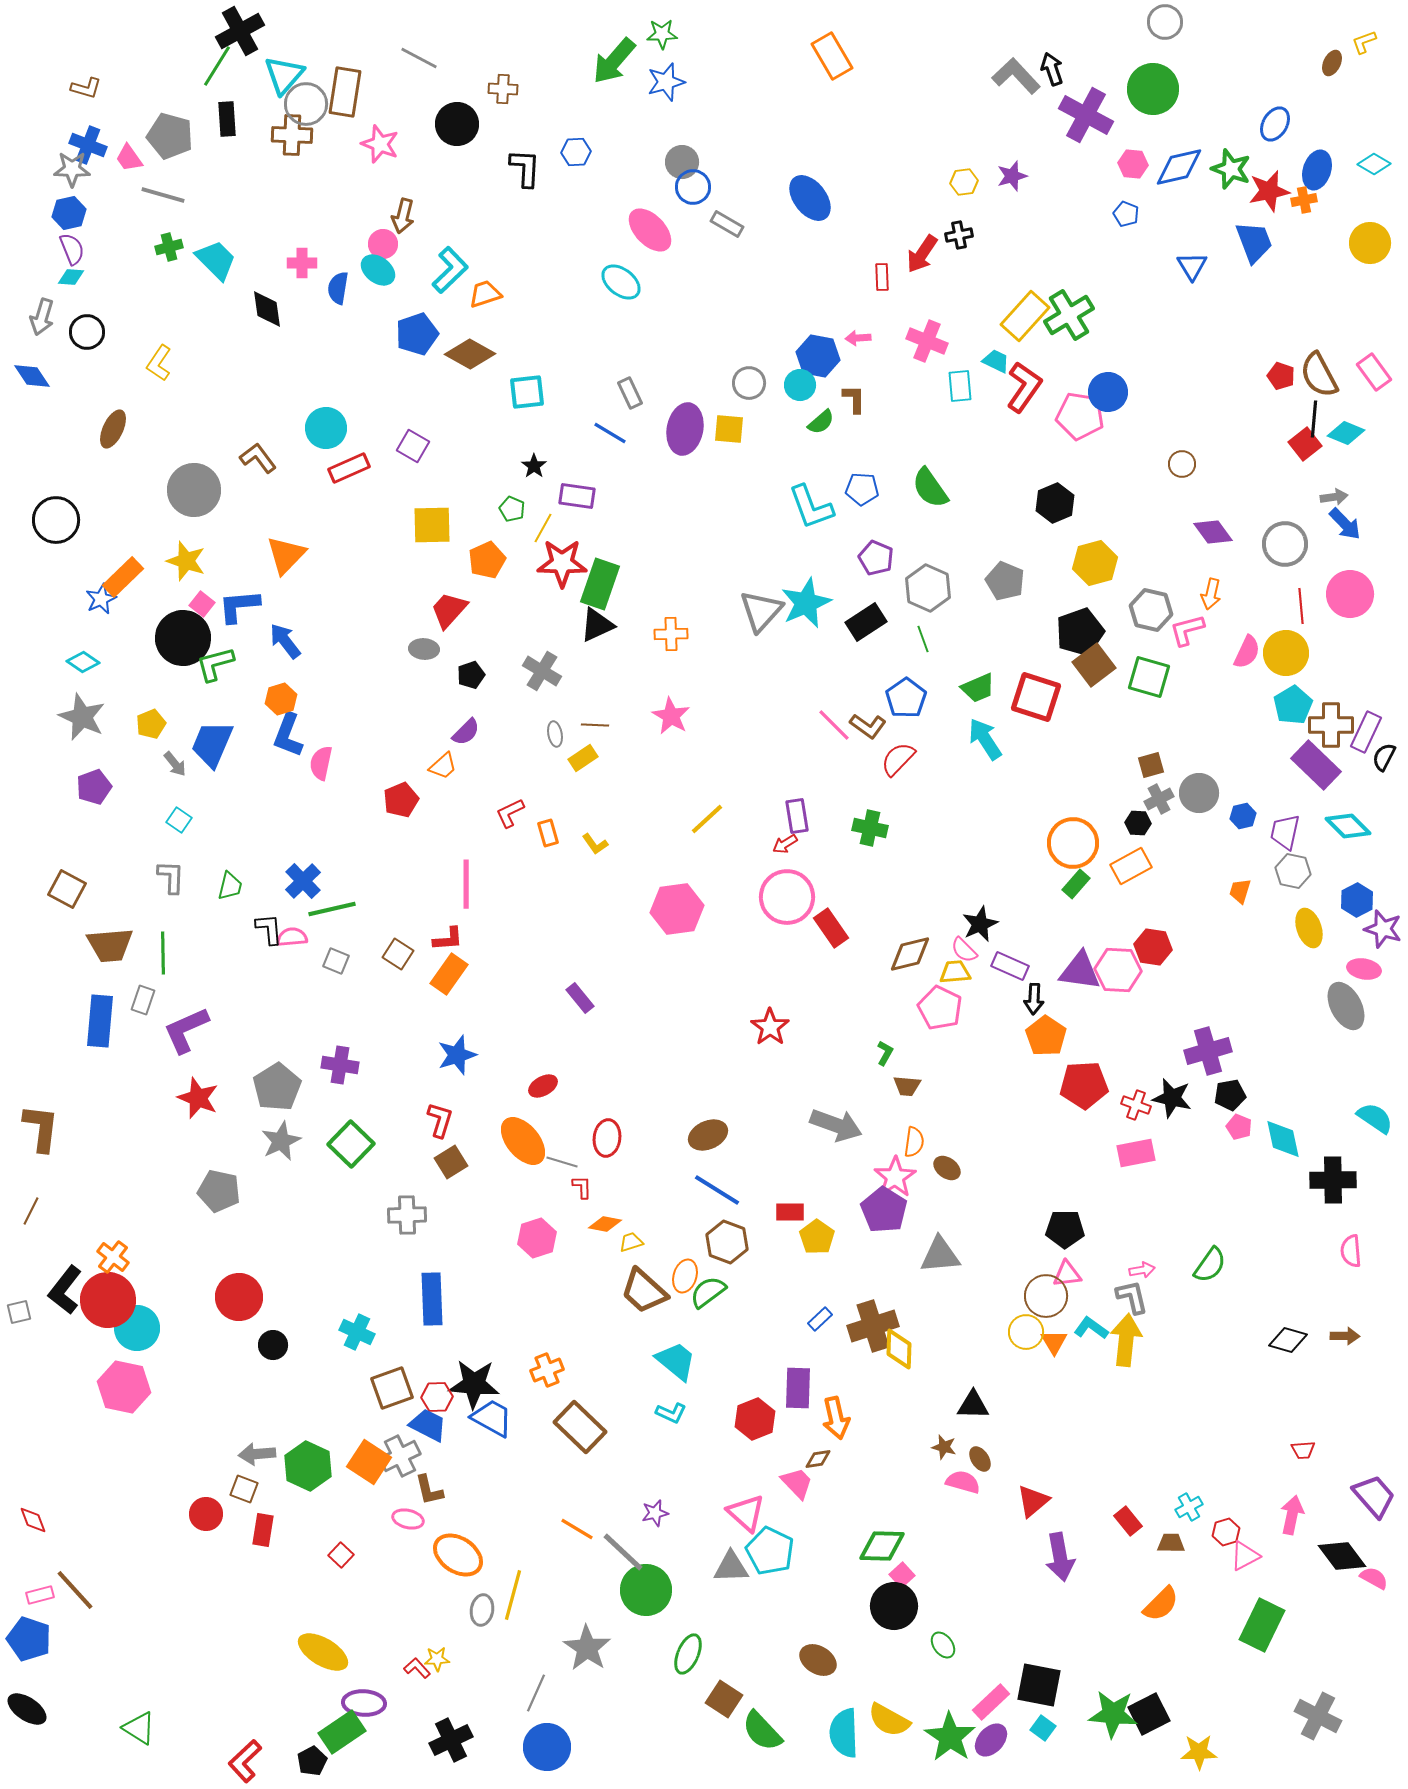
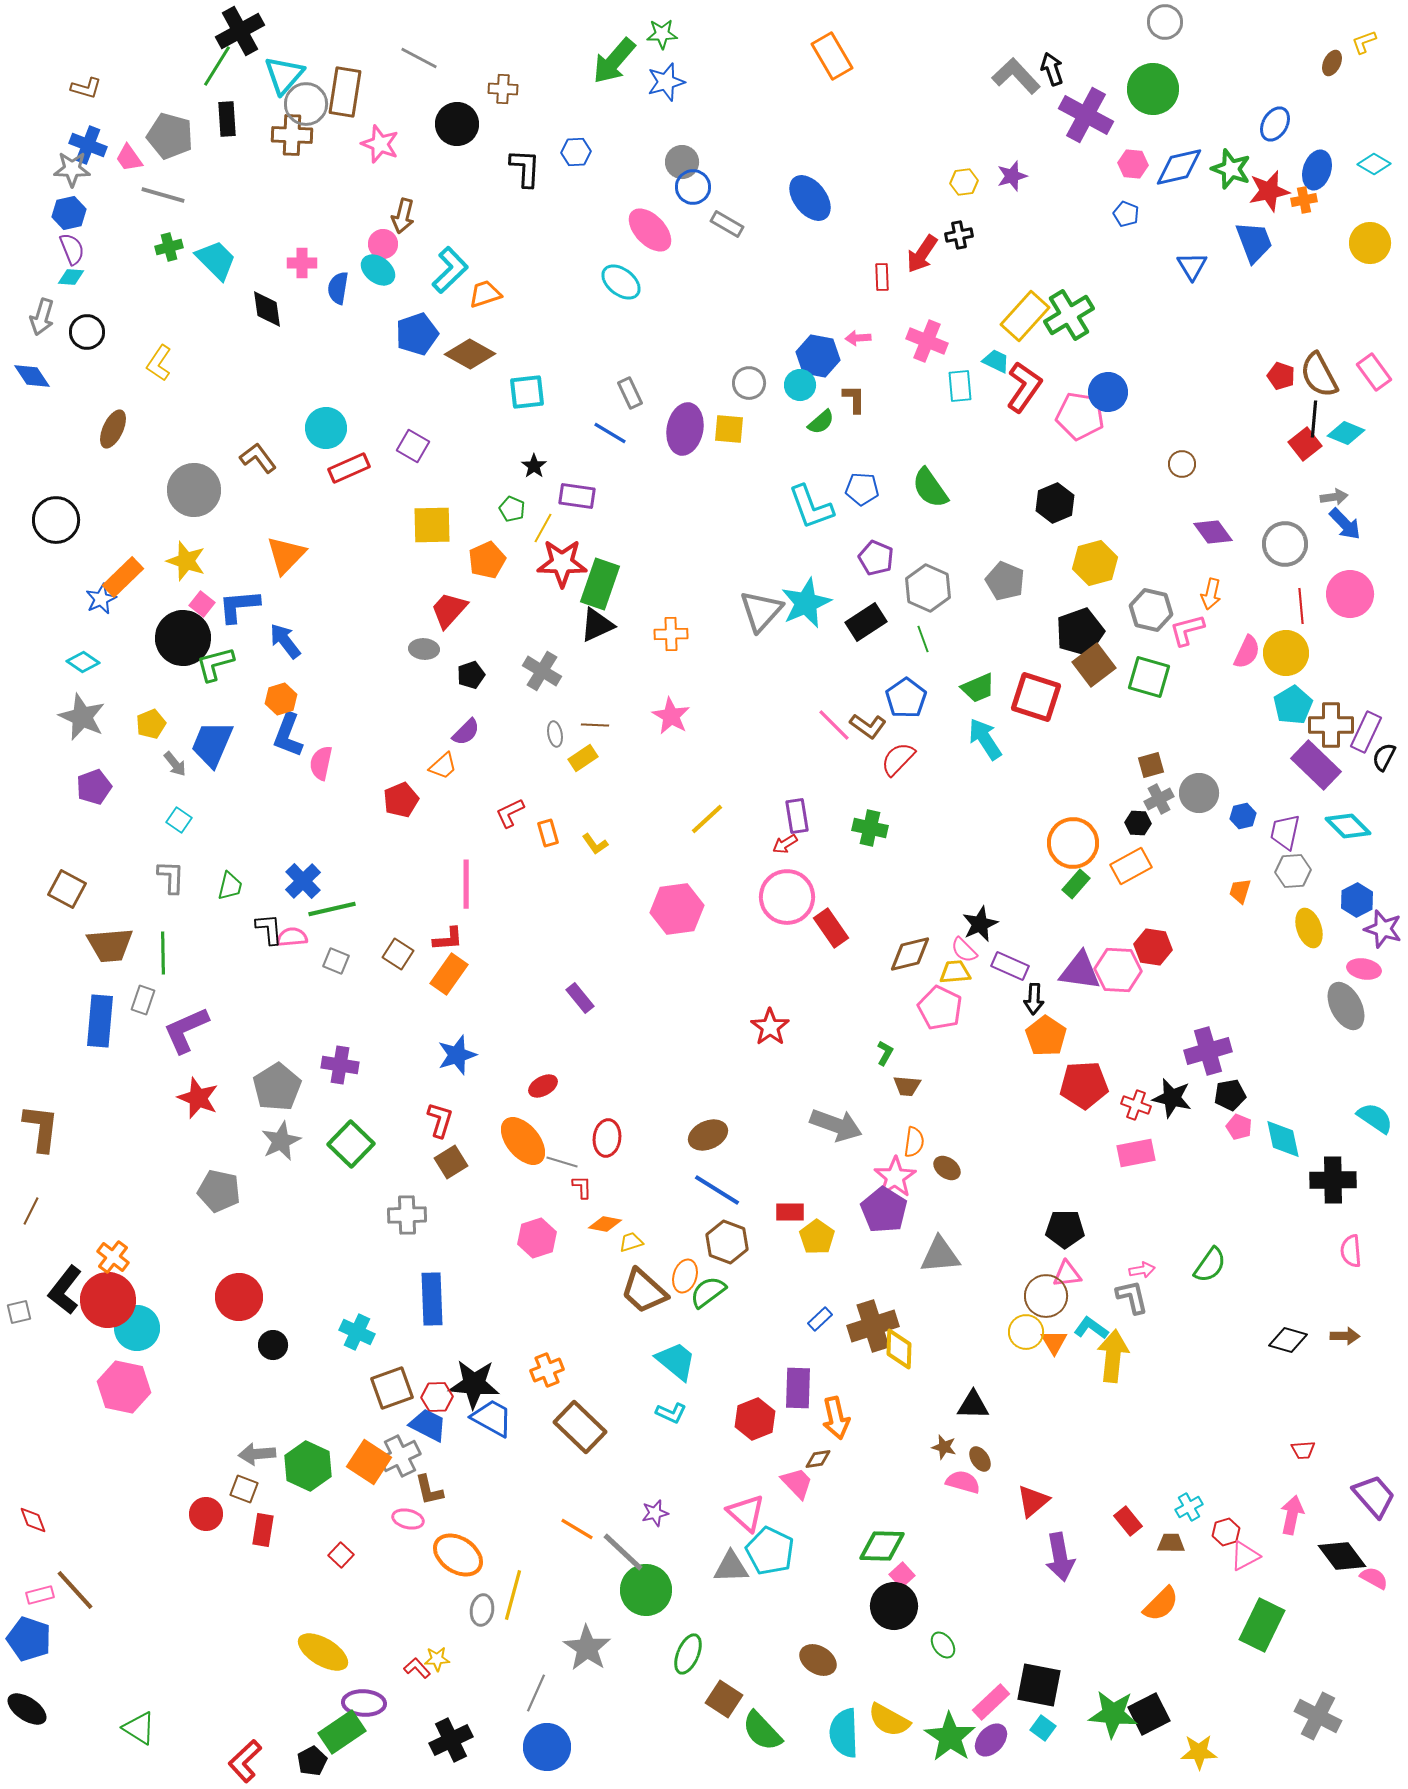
gray hexagon at (1293, 871): rotated 16 degrees counterclockwise
yellow arrow at (1126, 1340): moved 13 px left, 16 px down
